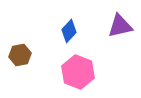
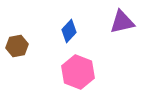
purple triangle: moved 2 px right, 4 px up
brown hexagon: moved 3 px left, 9 px up
